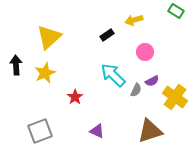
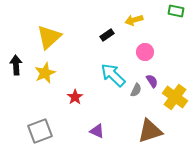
green rectangle: rotated 21 degrees counterclockwise
purple semicircle: rotated 96 degrees counterclockwise
